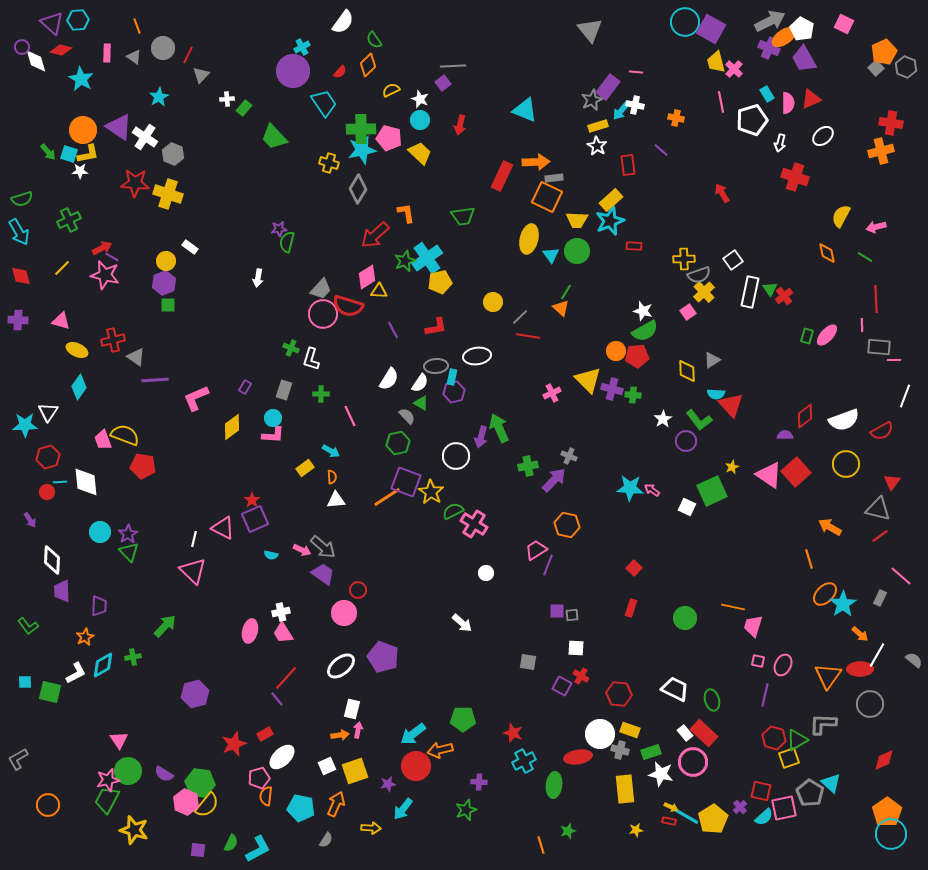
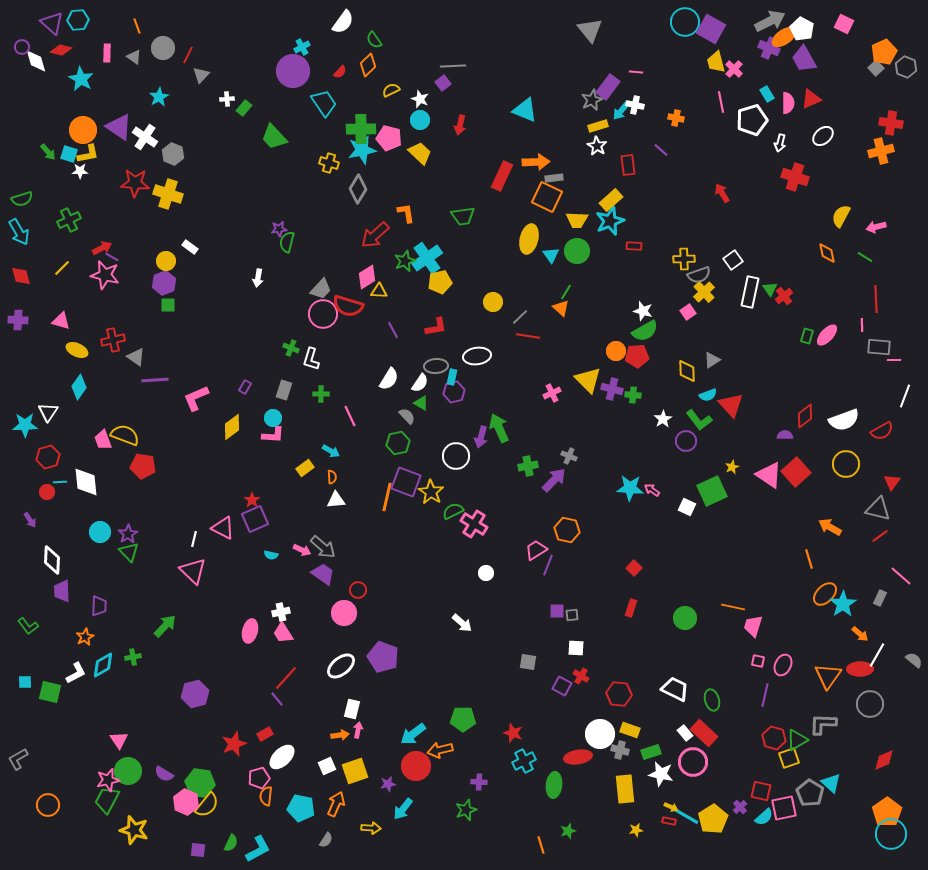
cyan semicircle at (716, 394): moved 8 px left, 1 px down; rotated 24 degrees counterclockwise
orange line at (387, 497): rotated 44 degrees counterclockwise
orange hexagon at (567, 525): moved 5 px down
